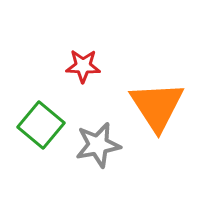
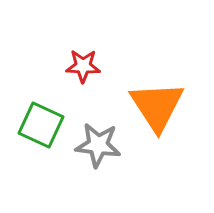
green square: rotated 15 degrees counterclockwise
gray star: rotated 18 degrees clockwise
